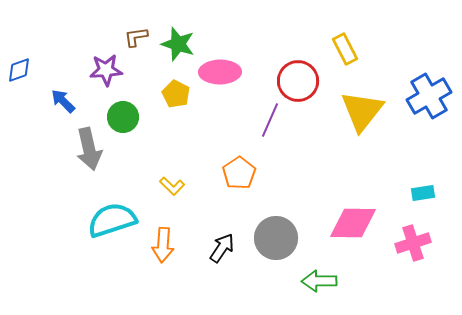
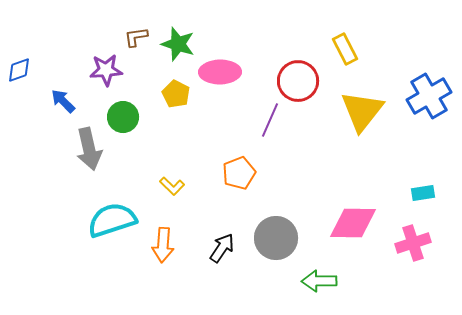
orange pentagon: rotated 12 degrees clockwise
